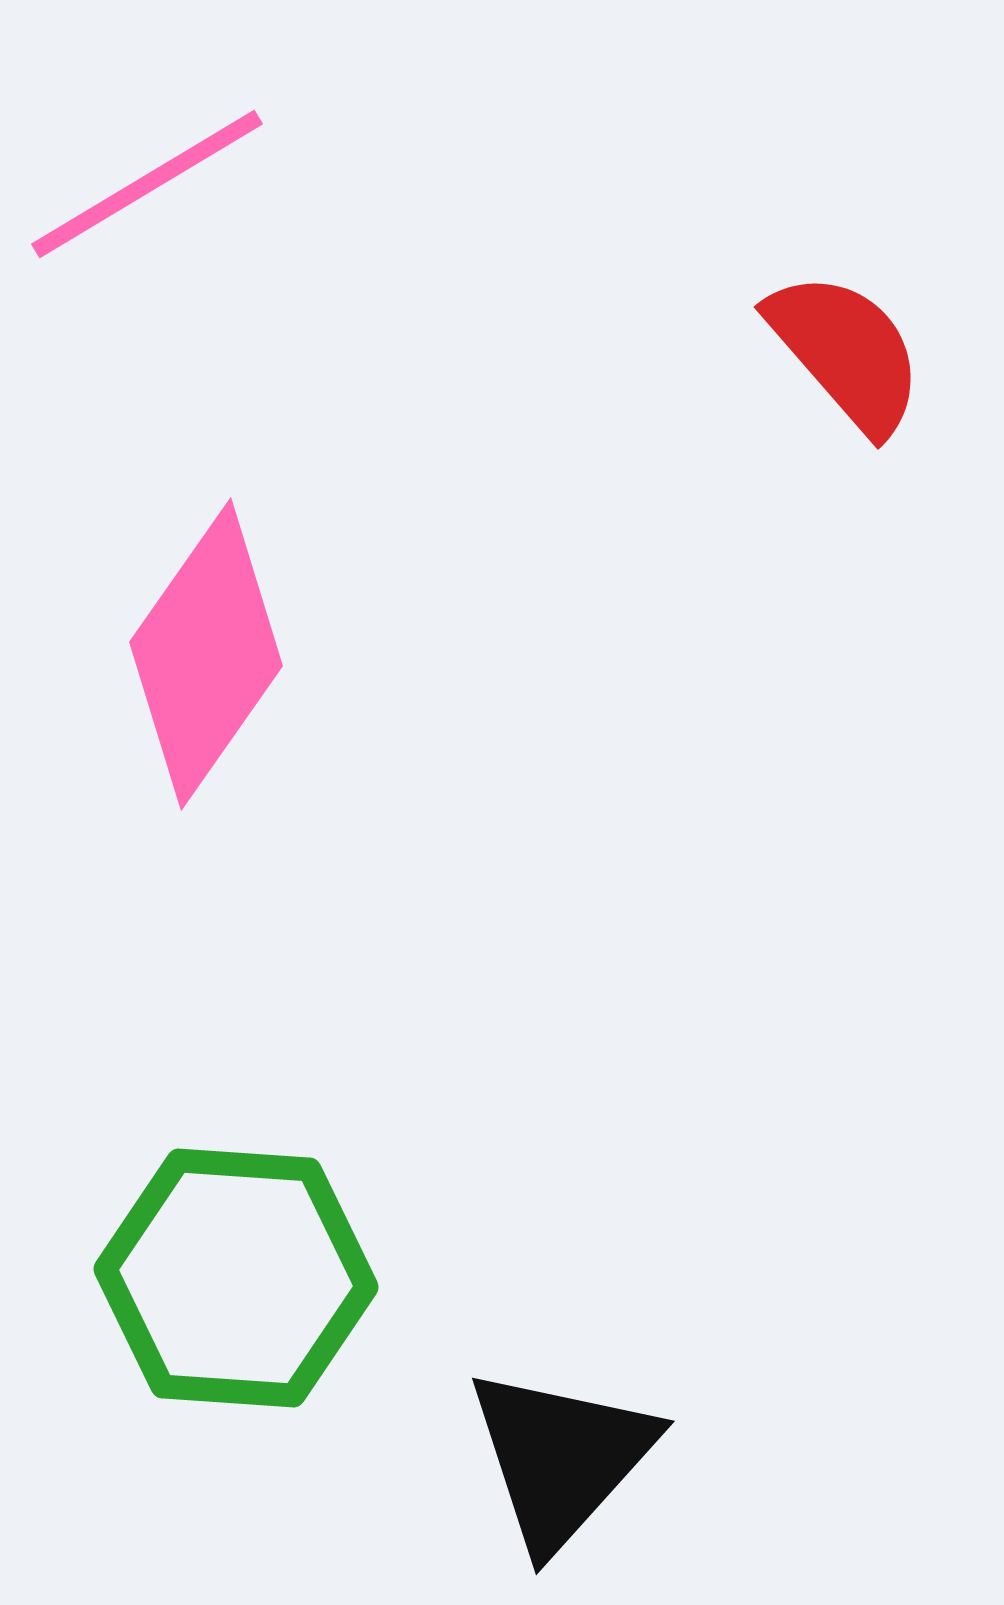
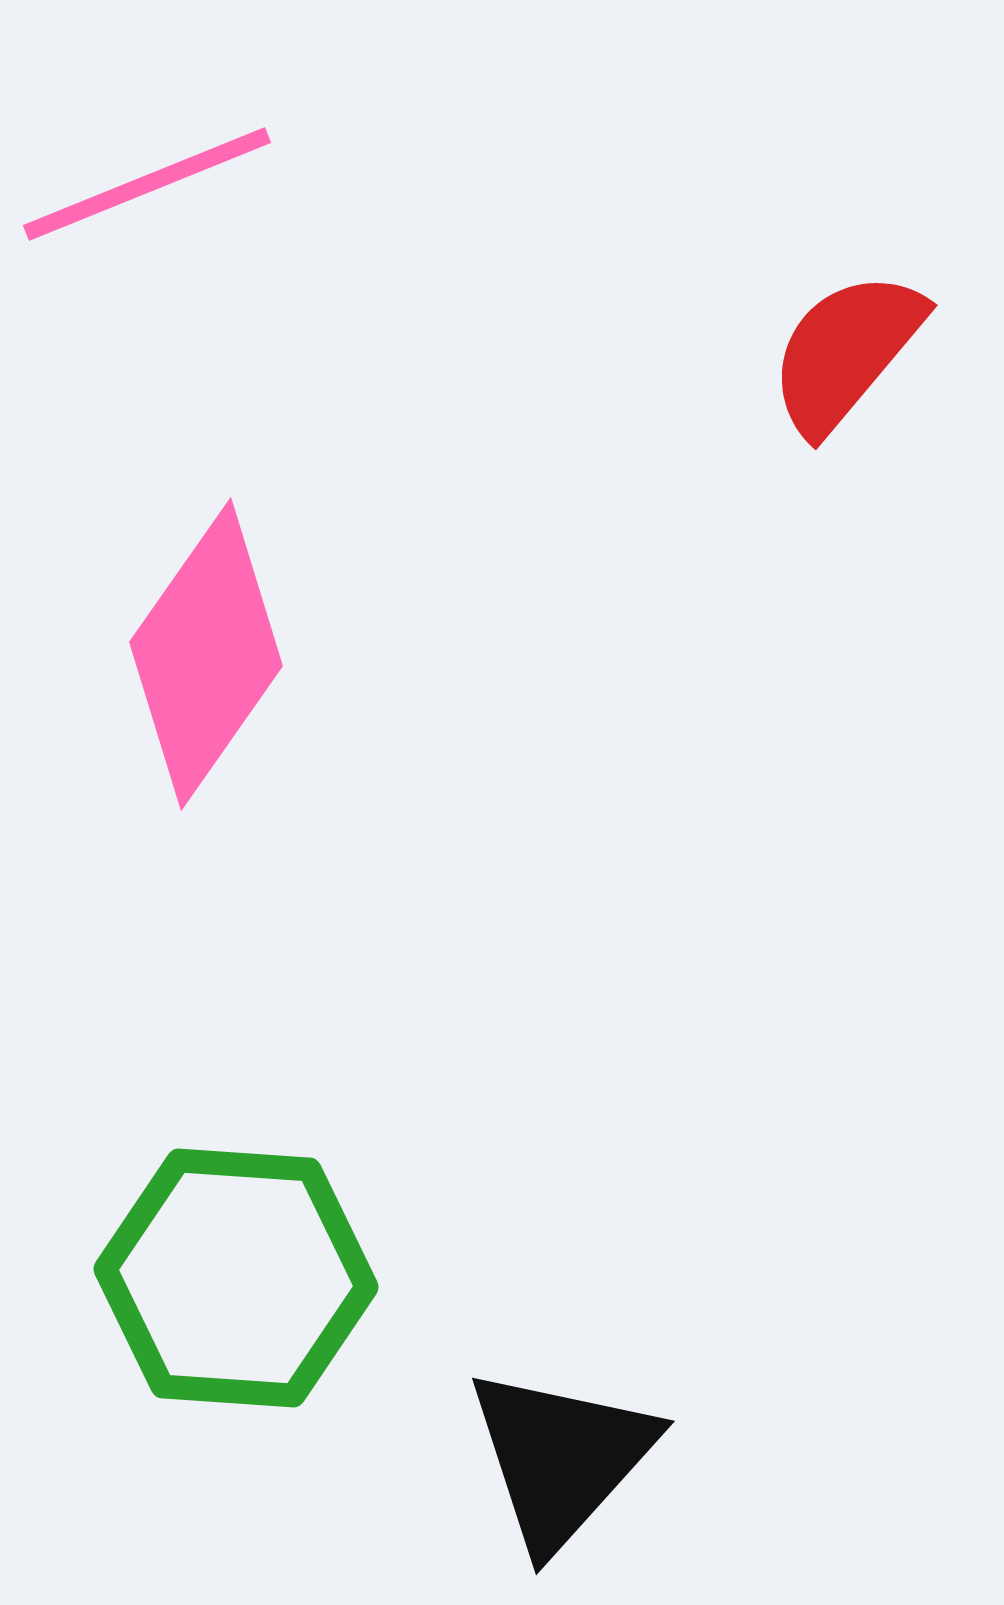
pink line: rotated 9 degrees clockwise
red semicircle: rotated 99 degrees counterclockwise
